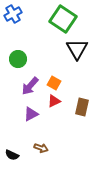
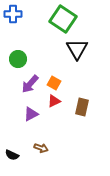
blue cross: rotated 30 degrees clockwise
purple arrow: moved 2 px up
